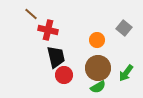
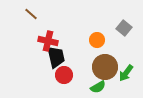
red cross: moved 11 px down
brown circle: moved 7 px right, 1 px up
